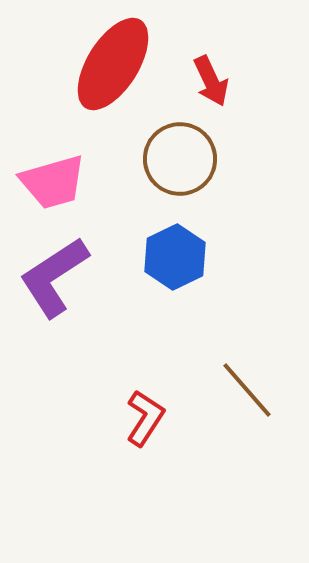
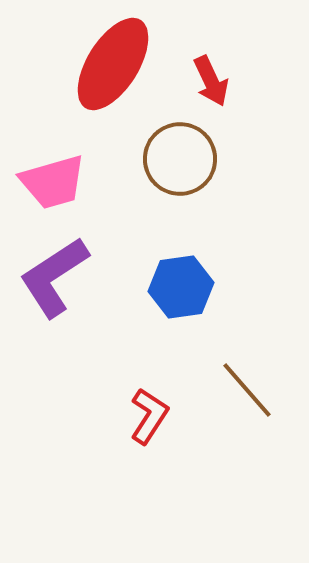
blue hexagon: moved 6 px right, 30 px down; rotated 18 degrees clockwise
red L-shape: moved 4 px right, 2 px up
